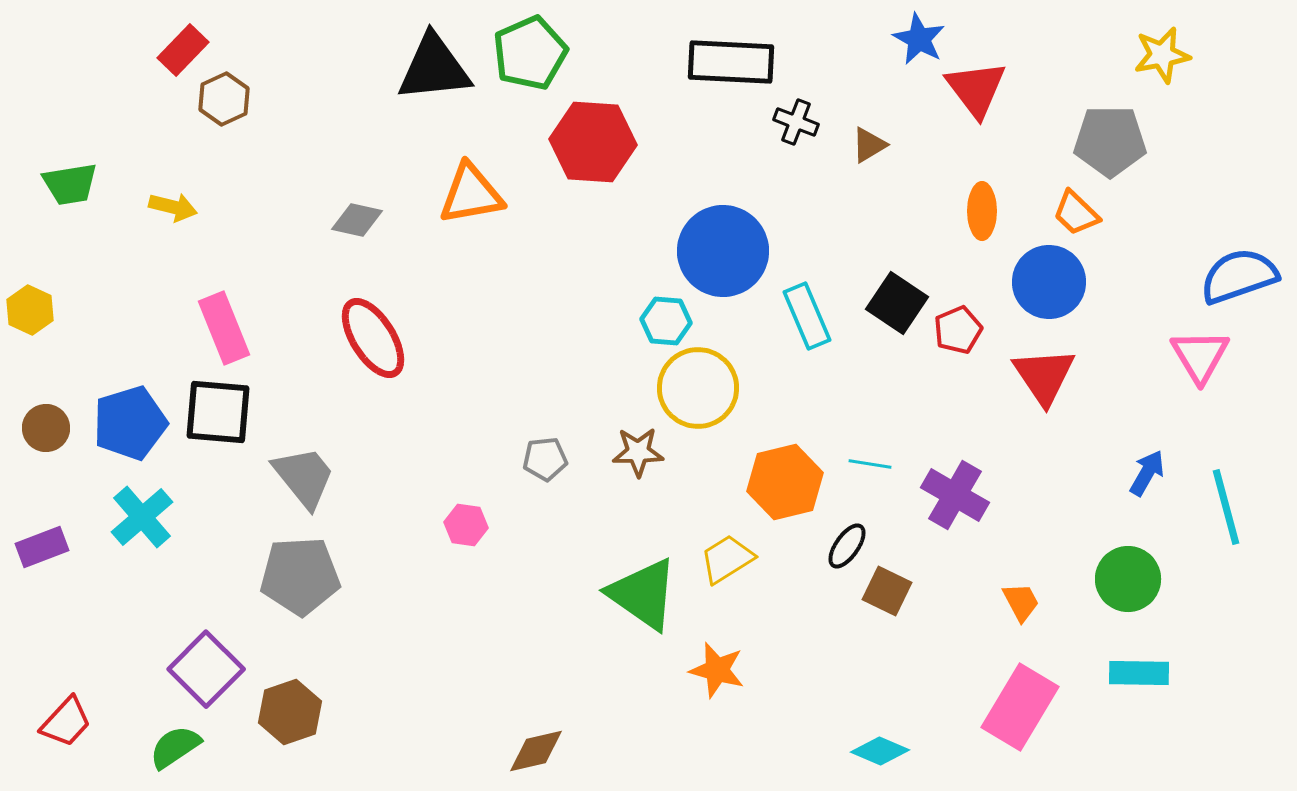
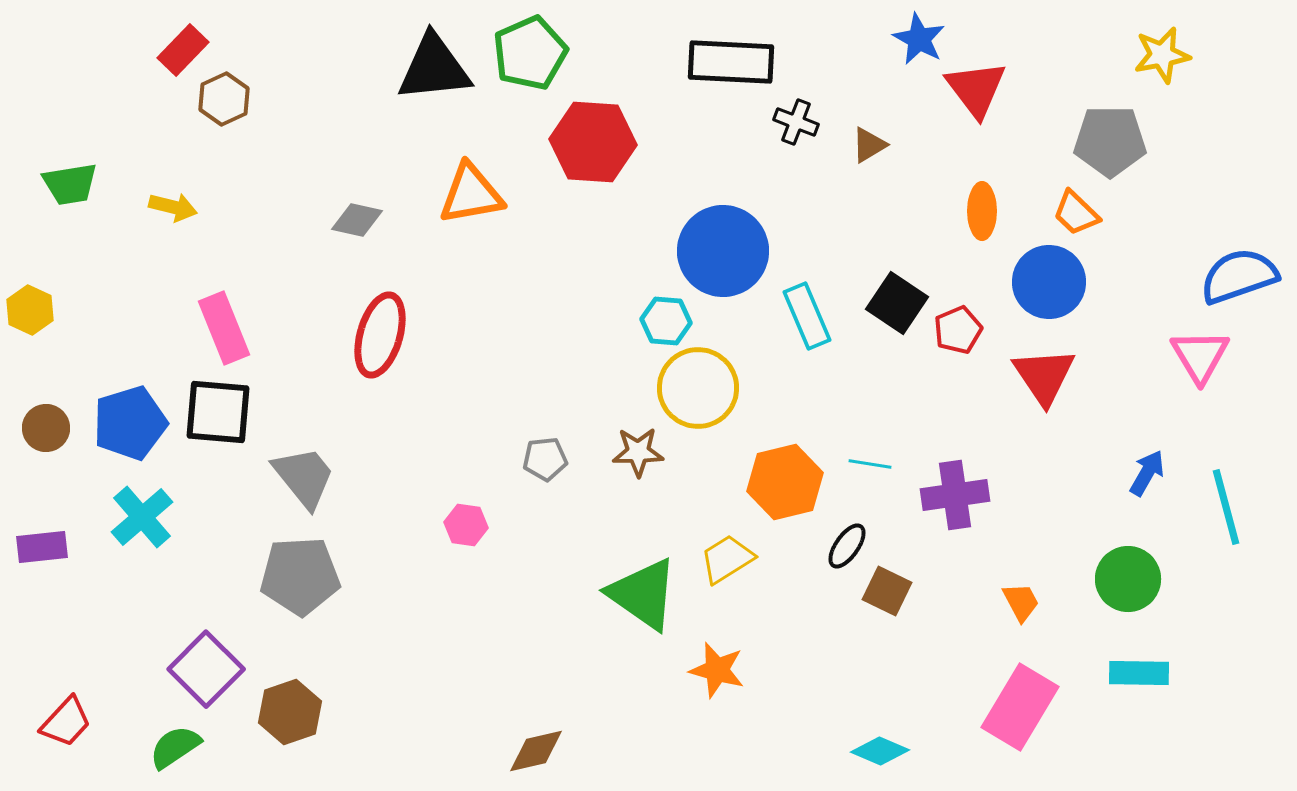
red ellipse at (373, 338): moved 7 px right, 3 px up; rotated 48 degrees clockwise
purple cross at (955, 495): rotated 38 degrees counterclockwise
purple rectangle at (42, 547): rotated 15 degrees clockwise
